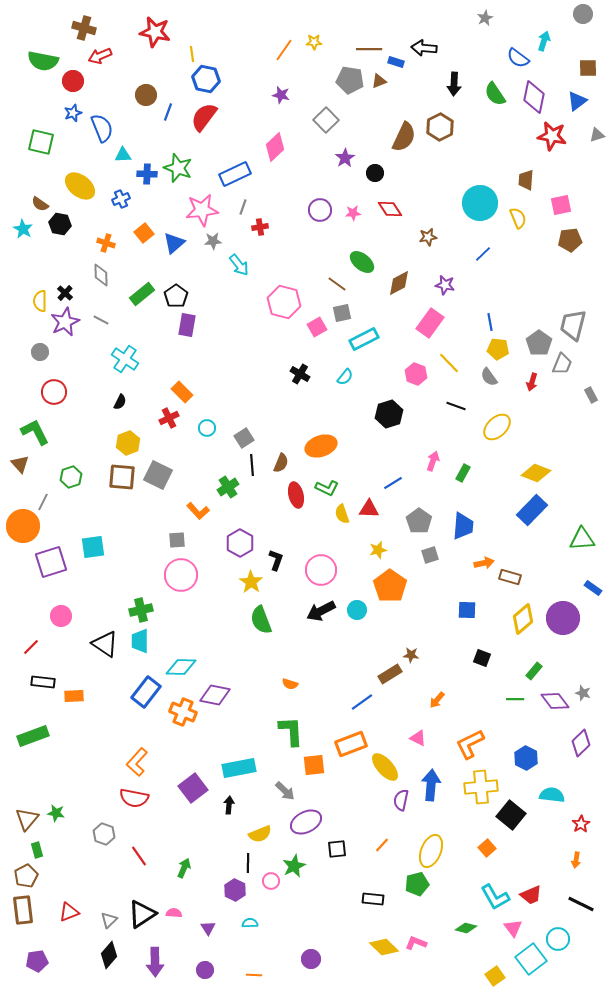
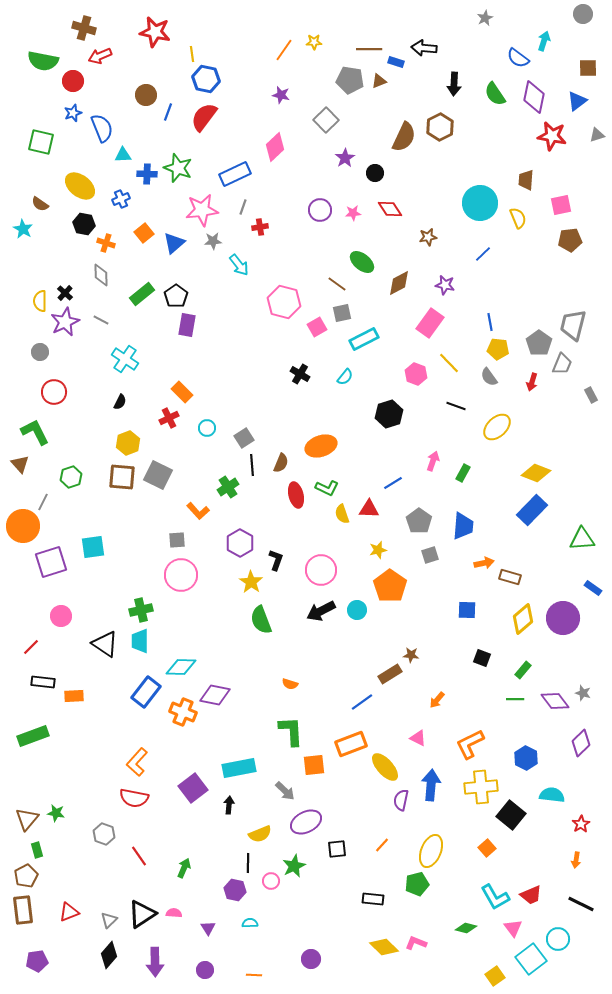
black hexagon at (60, 224): moved 24 px right
green rectangle at (534, 671): moved 11 px left, 1 px up
purple hexagon at (235, 890): rotated 15 degrees counterclockwise
